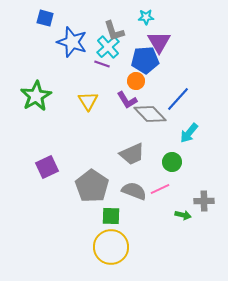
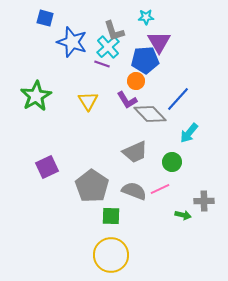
gray trapezoid: moved 3 px right, 2 px up
yellow circle: moved 8 px down
